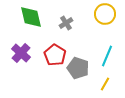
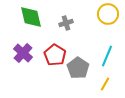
yellow circle: moved 3 px right
gray cross: rotated 16 degrees clockwise
purple cross: moved 2 px right
gray pentagon: rotated 15 degrees clockwise
